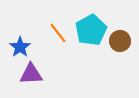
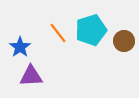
cyan pentagon: rotated 12 degrees clockwise
brown circle: moved 4 px right
purple triangle: moved 2 px down
